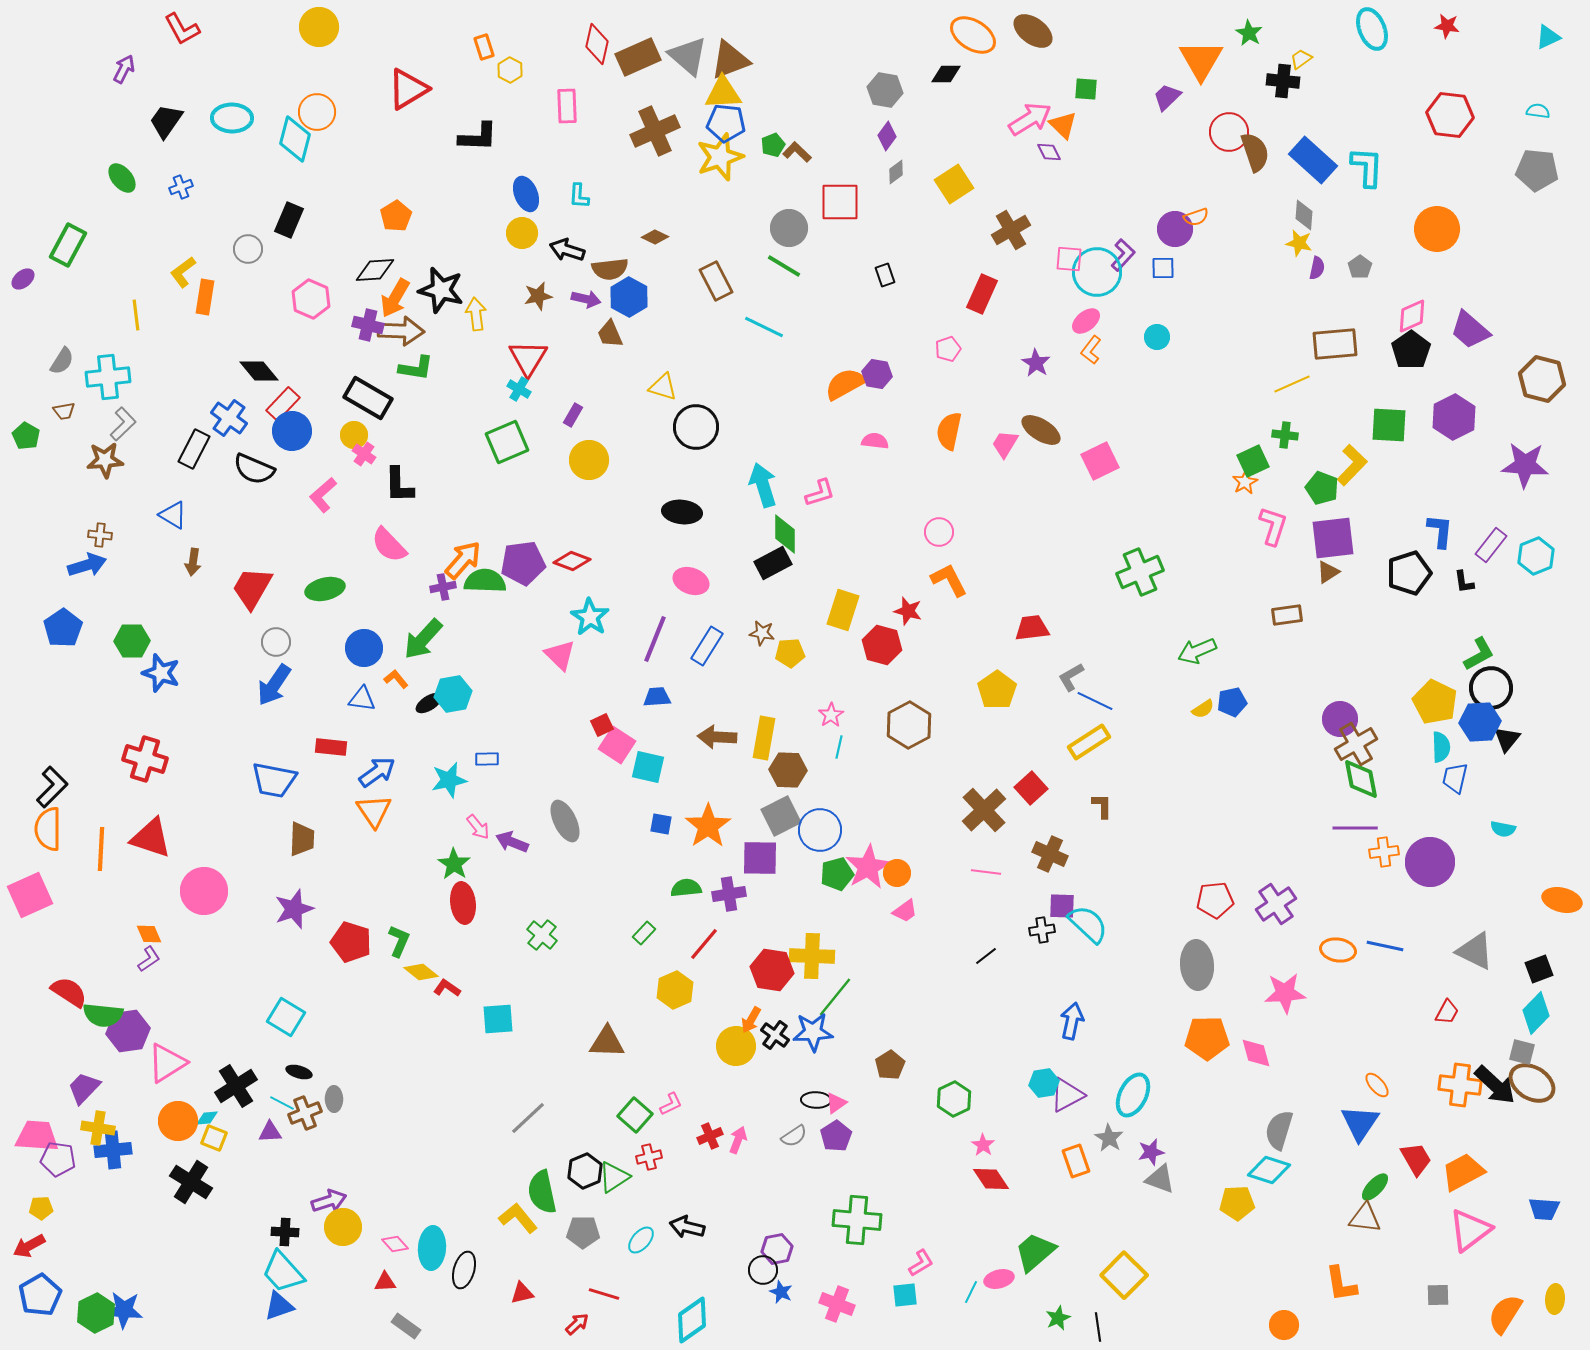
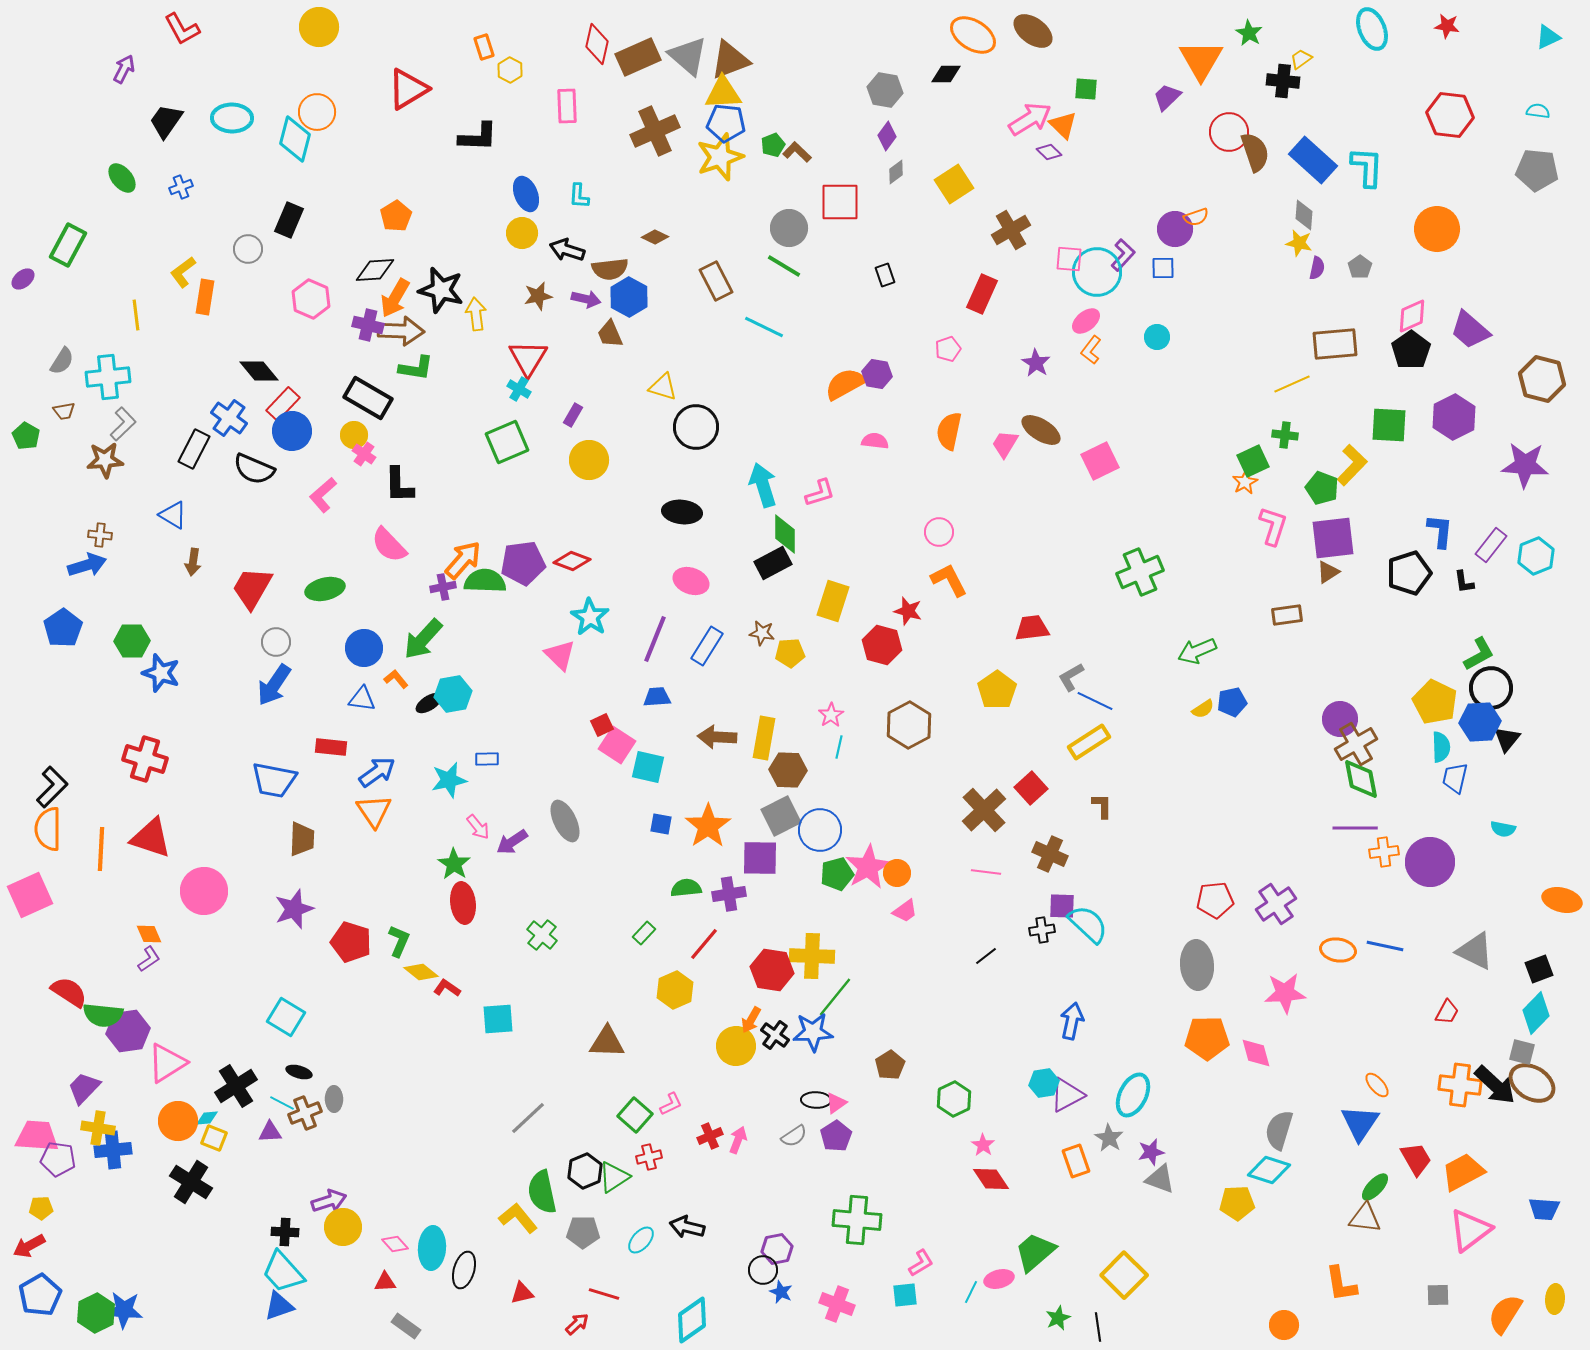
purple diamond at (1049, 152): rotated 20 degrees counterclockwise
yellow rectangle at (843, 610): moved 10 px left, 9 px up
purple arrow at (512, 842): rotated 56 degrees counterclockwise
